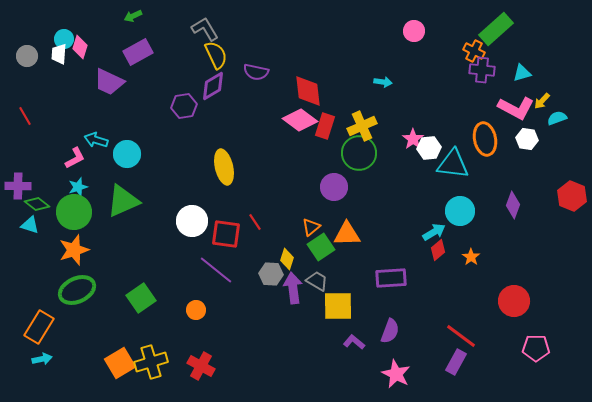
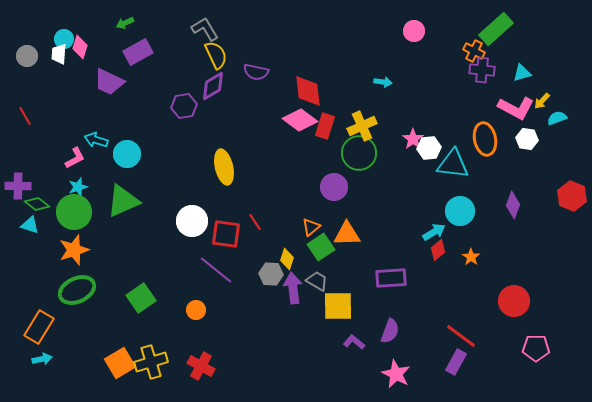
green arrow at (133, 16): moved 8 px left, 7 px down
